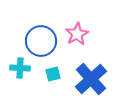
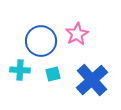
cyan cross: moved 2 px down
blue cross: moved 1 px right, 1 px down
